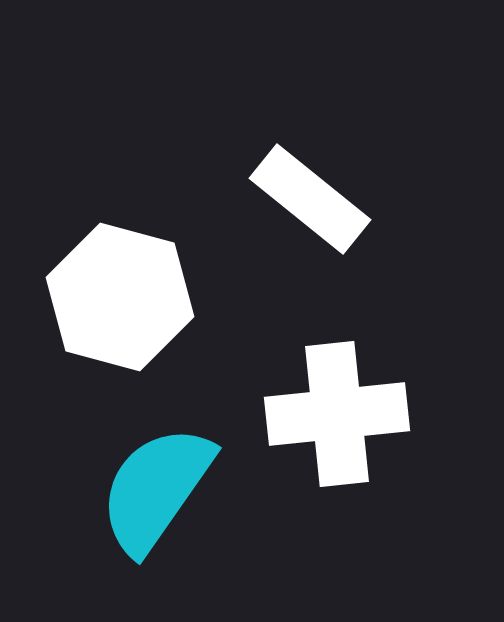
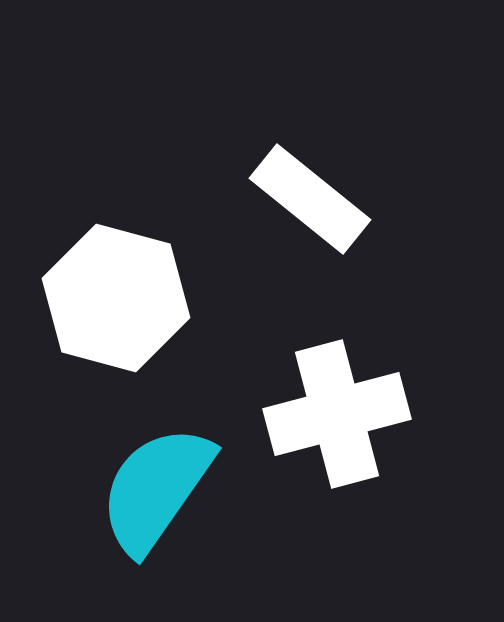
white hexagon: moved 4 px left, 1 px down
white cross: rotated 9 degrees counterclockwise
